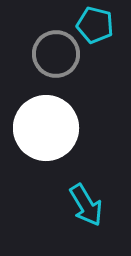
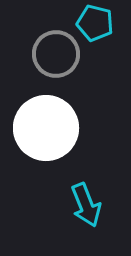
cyan pentagon: moved 2 px up
cyan arrow: rotated 9 degrees clockwise
